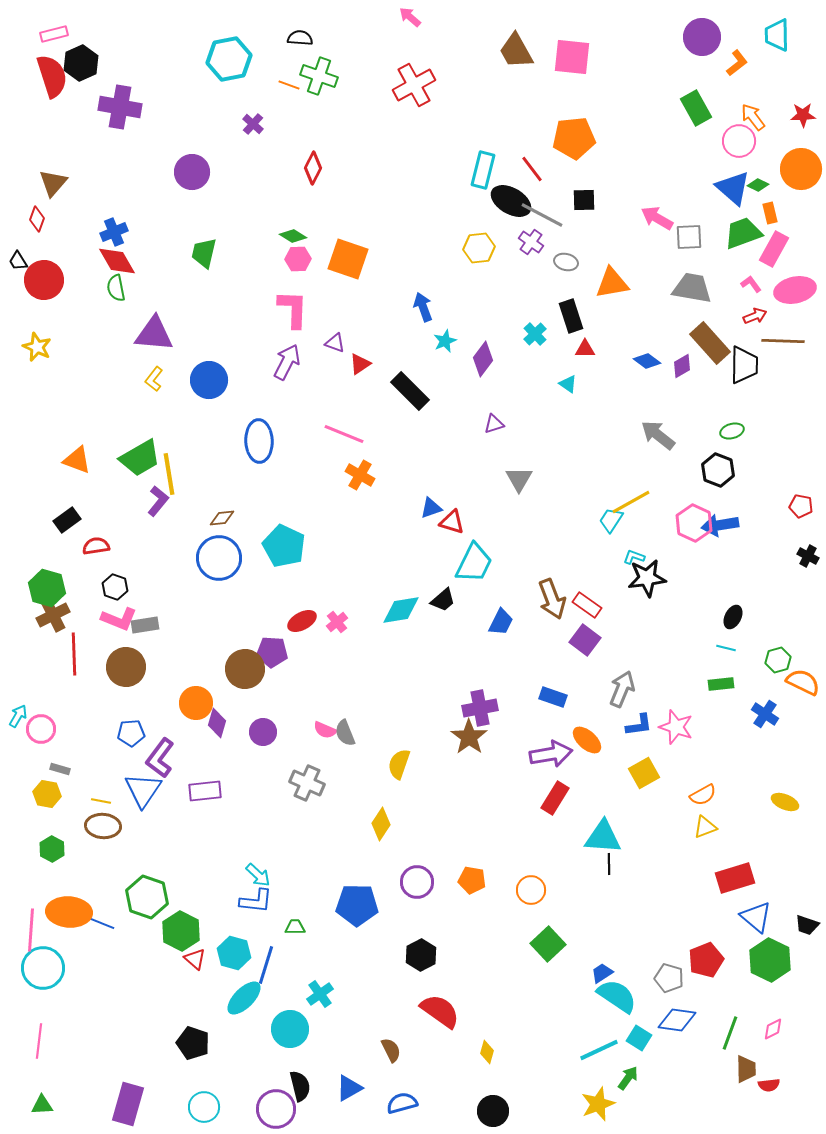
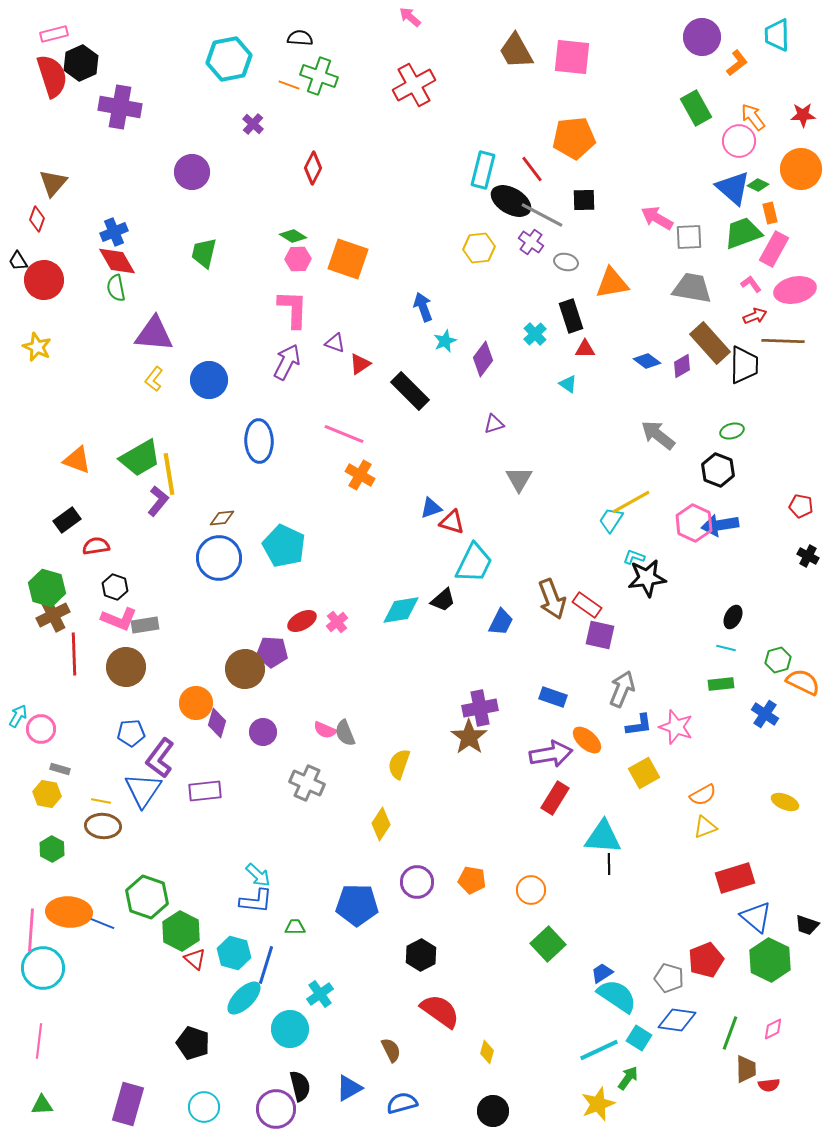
purple square at (585, 640): moved 15 px right, 5 px up; rotated 24 degrees counterclockwise
